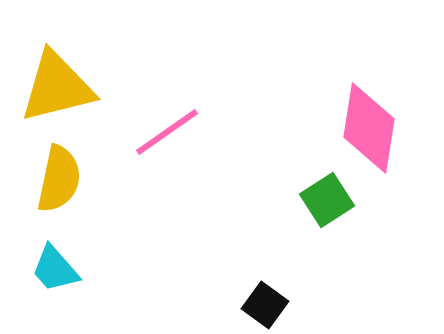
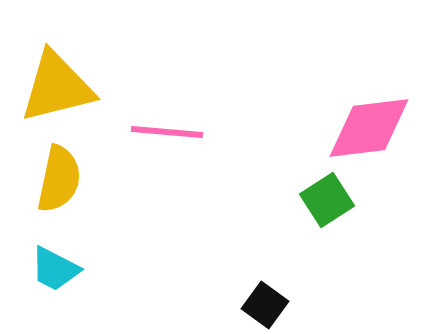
pink diamond: rotated 74 degrees clockwise
pink line: rotated 40 degrees clockwise
cyan trapezoid: rotated 22 degrees counterclockwise
